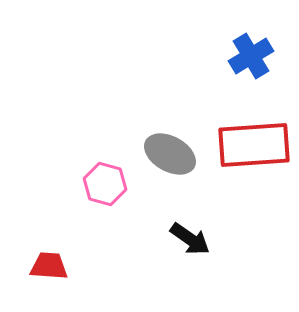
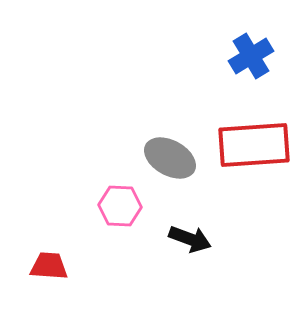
gray ellipse: moved 4 px down
pink hexagon: moved 15 px right, 22 px down; rotated 12 degrees counterclockwise
black arrow: rotated 15 degrees counterclockwise
